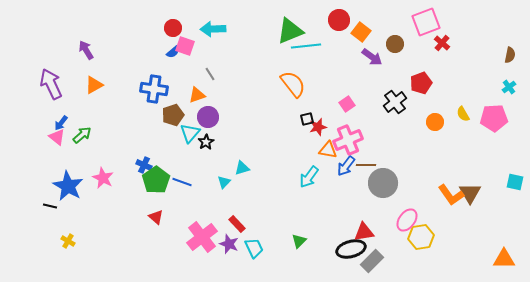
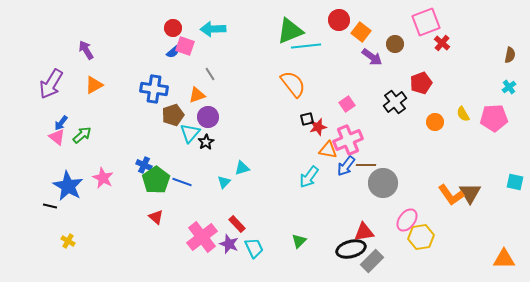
purple arrow at (51, 84): rotated 124 degrees counterclockwise
